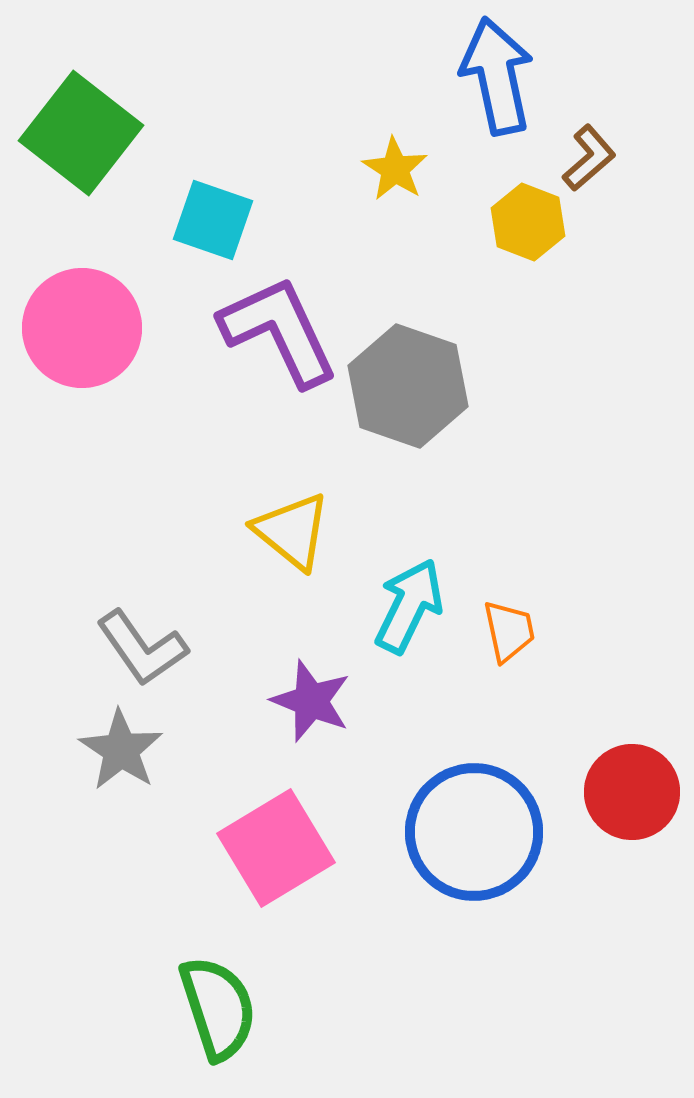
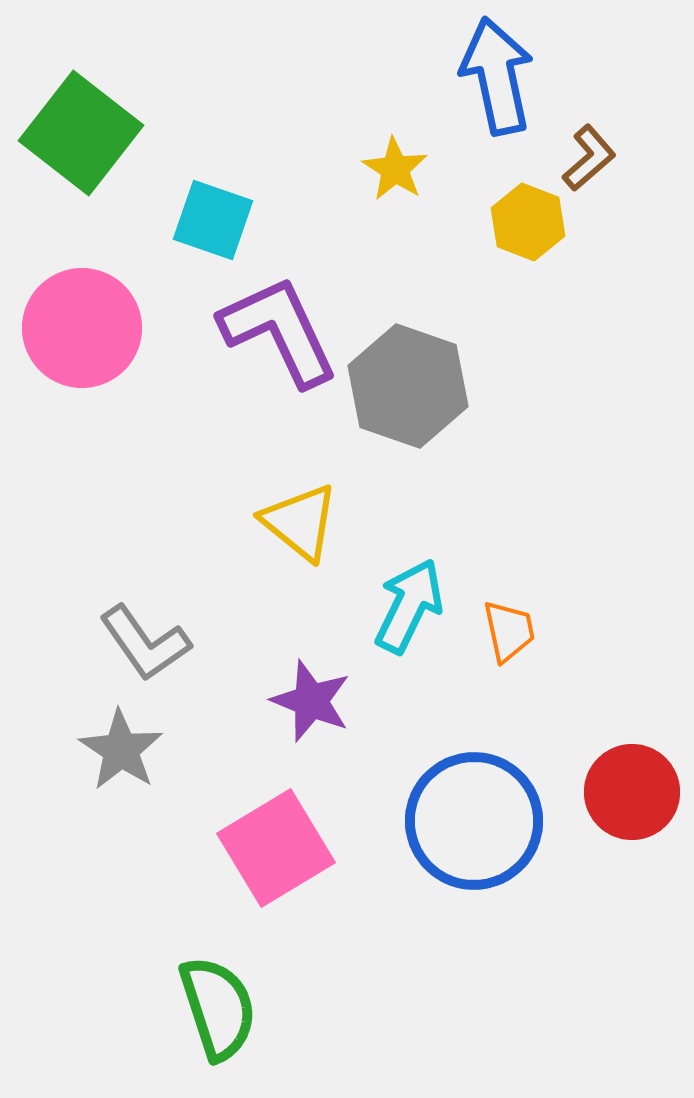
yellow triangle: moved 8 px right, 9 px up
gray L-shape: moved 3 px right, 5 px up
blue circle: moved 11 px up
